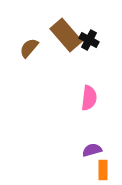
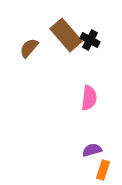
black cross: moved 1 px right
orange rectangle: rotated 18 degrees clockwise
